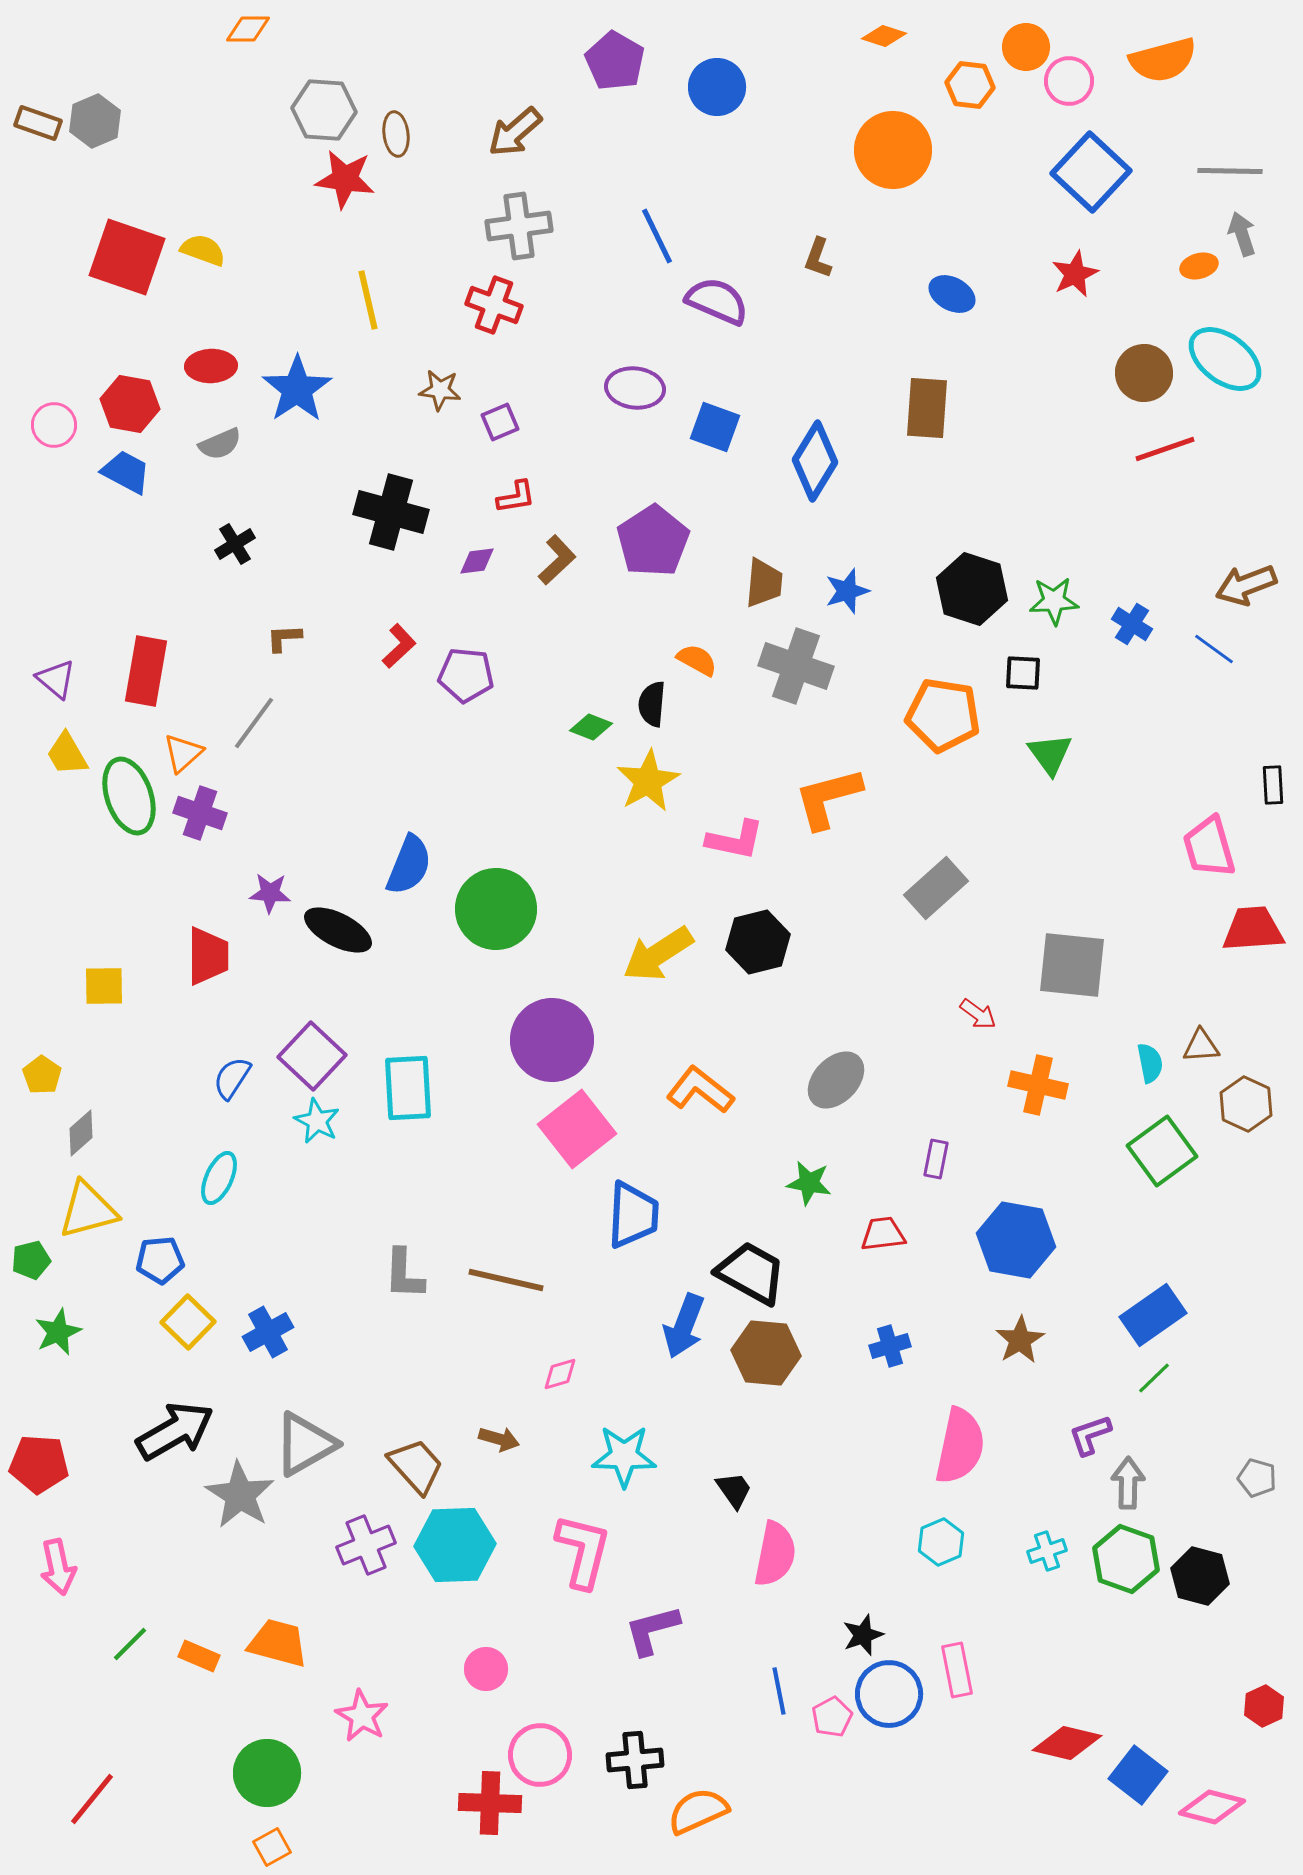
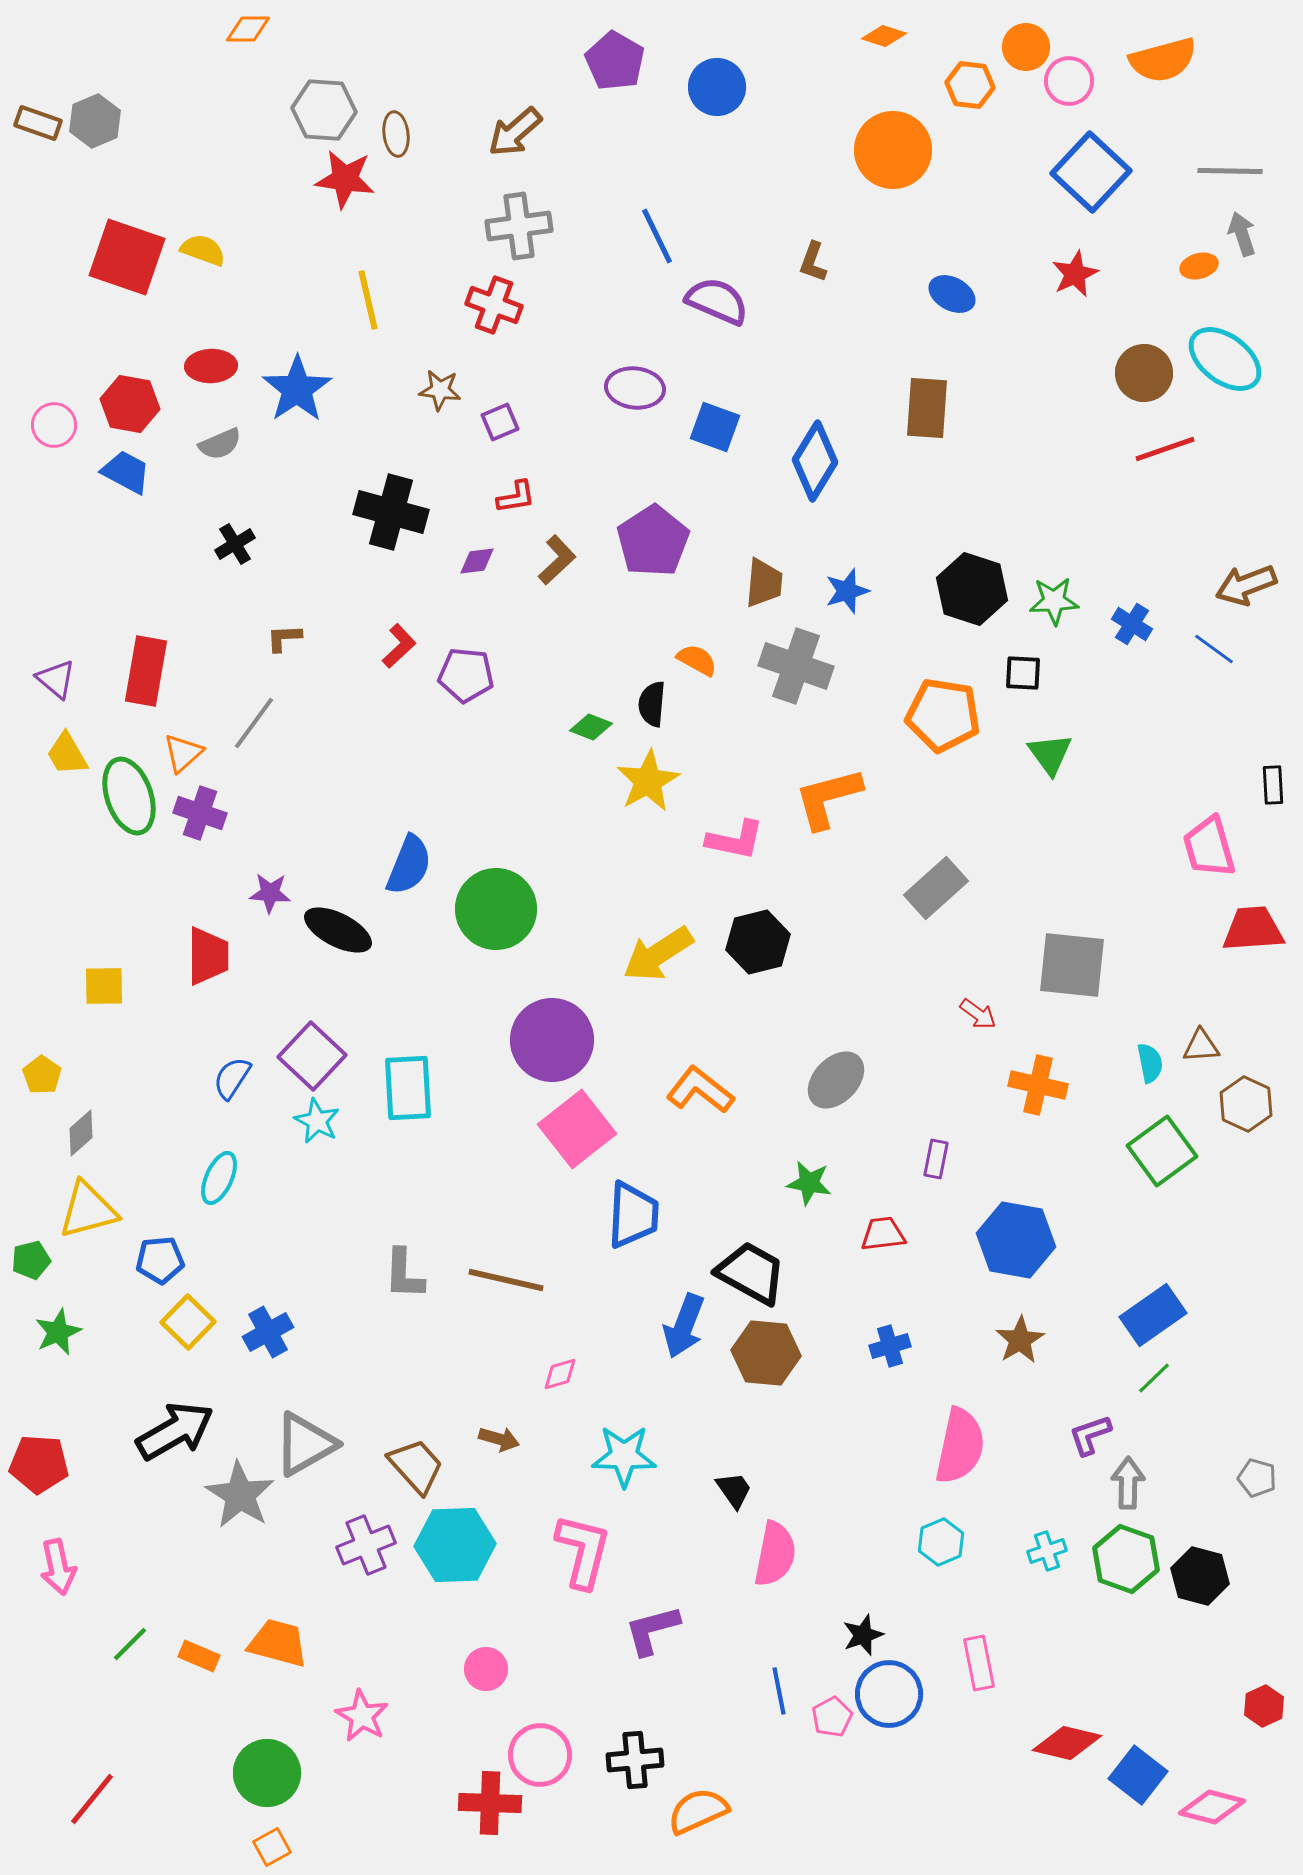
brown L-shape at (818, 258): moved 5 px left, 4 px down
pink rectangle at (957, 1670): moved 22 px right, 7 px up
